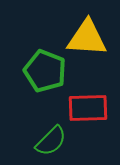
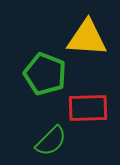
green pentagon: moved 3 px down
